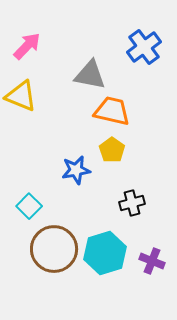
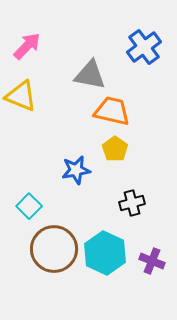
yellow pentagon: moved 3 px right, 1 px up
cyan hexagon: rotated 18 degrees counterclockwise
